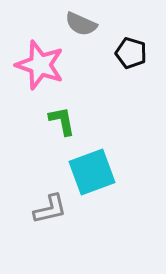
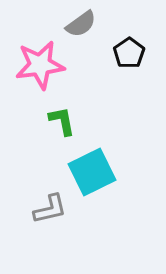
gray semicircle: rotated 60 degrees counterclockwise
black pentagon: moved 2 px left; rotated 20 degrees clockwise
pink star: rotated 27 degrees counterclockwise
cyan square: rotated 6 degrees counterclockwise
